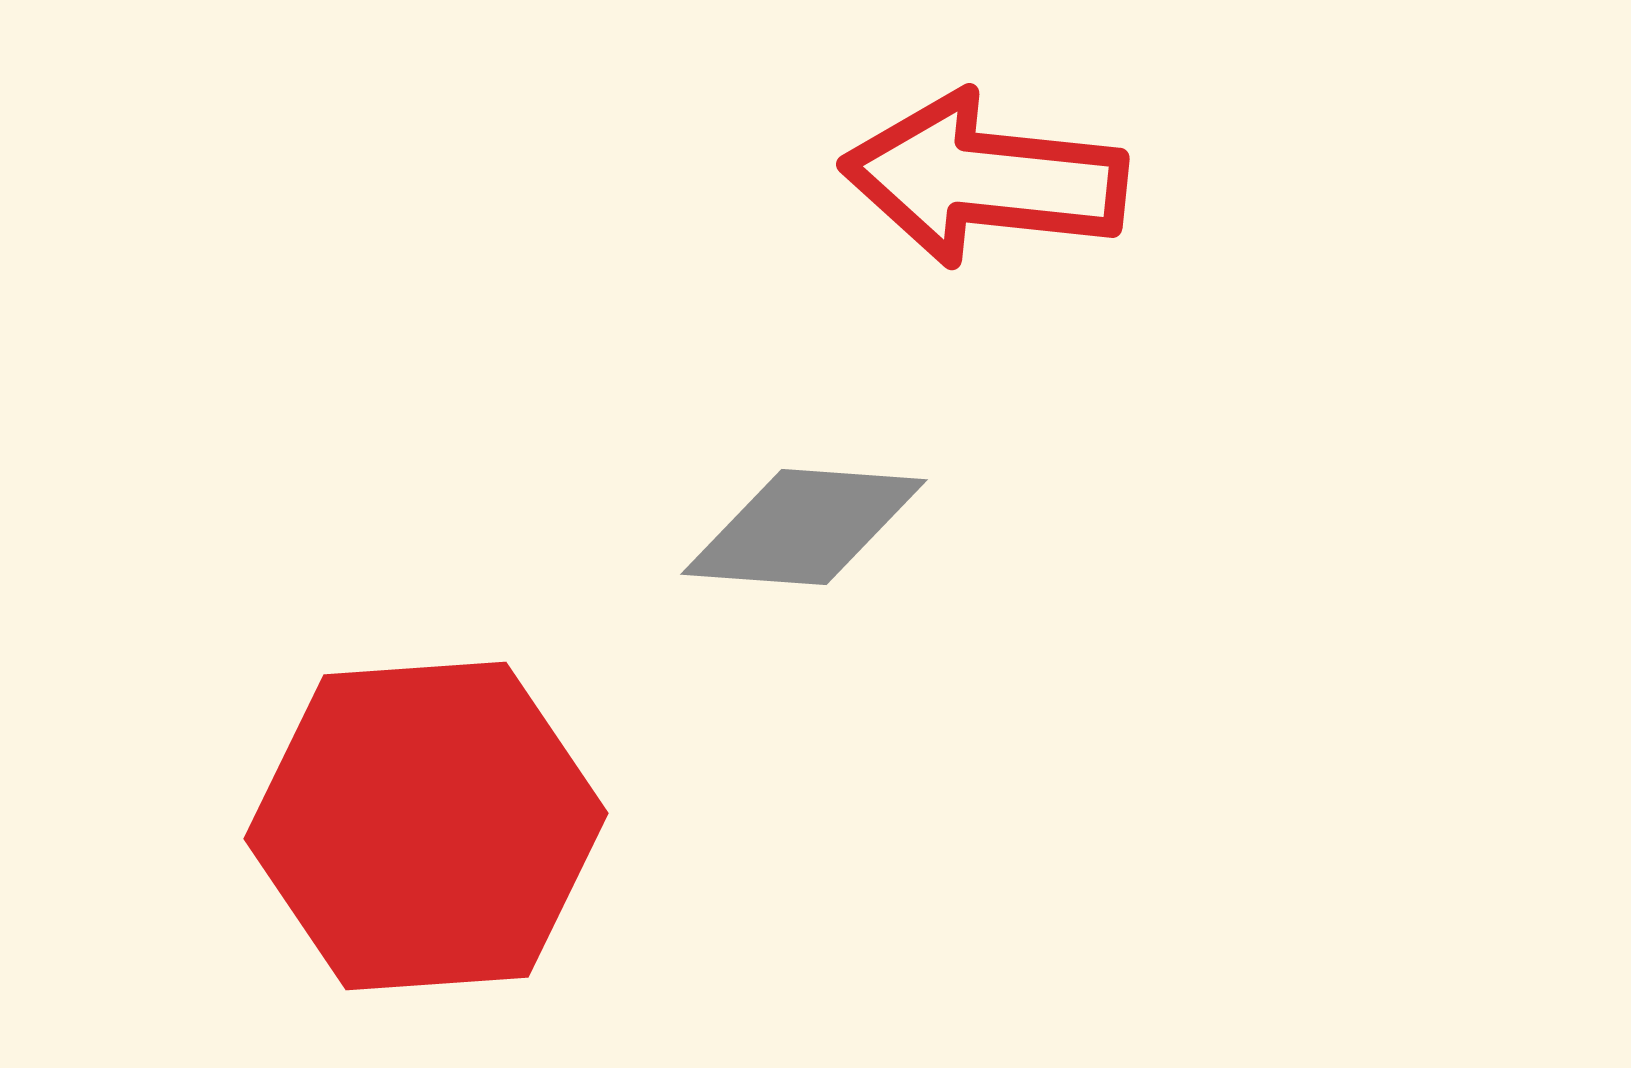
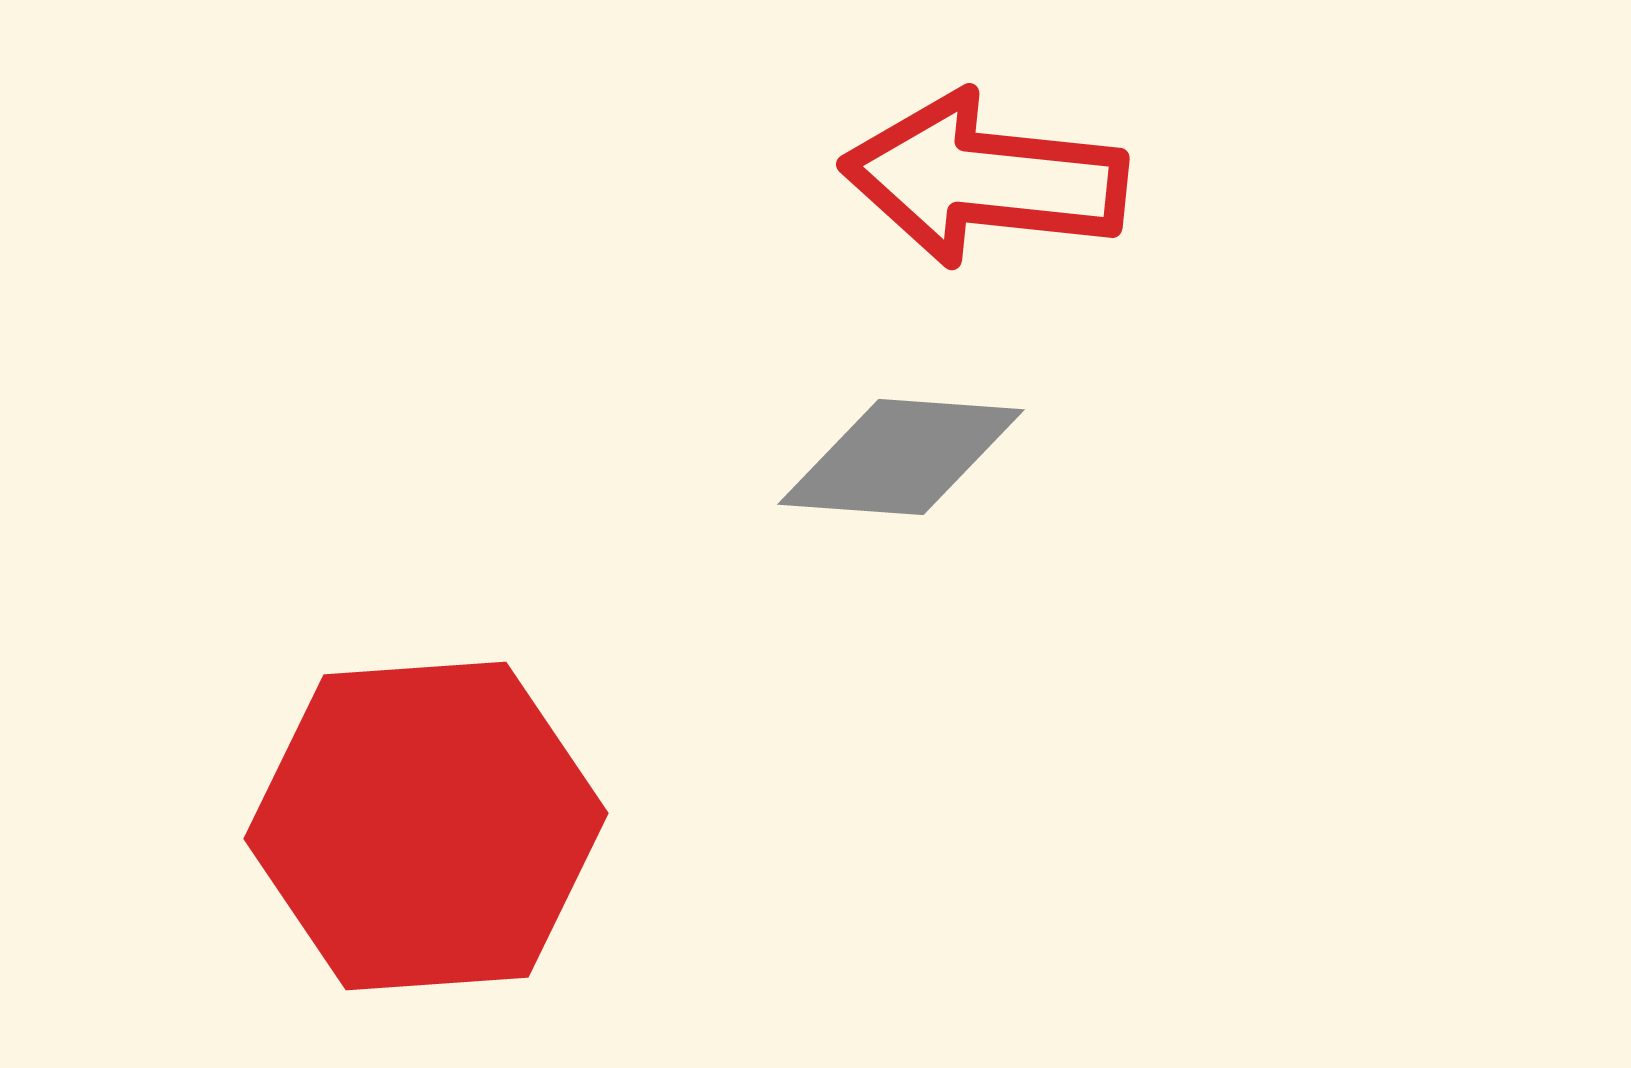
gray diamond: moved 97 px right, 70 px up
